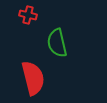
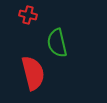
red semicircle: moved 5 px up
